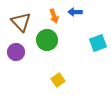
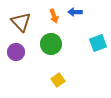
green circle: moved 4 px right, 4 px down
